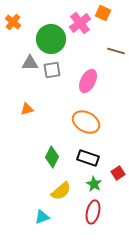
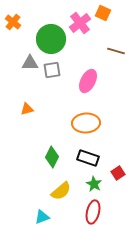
orange ellipse: moved 1 px down; rotated 32 degrees counterclockwise
